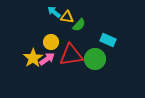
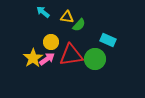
cyan arrow: moved 11 px left
